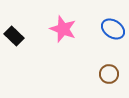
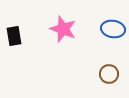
blue ellipse: rotated 25 degrees counterclockwise
black rectangle: rotated 36 degrees clockwise
